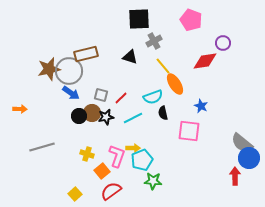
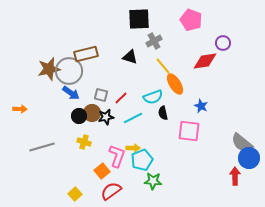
yellow cross: moved 3 px left, 12 px up
